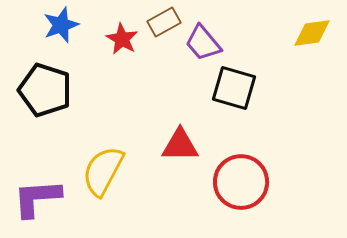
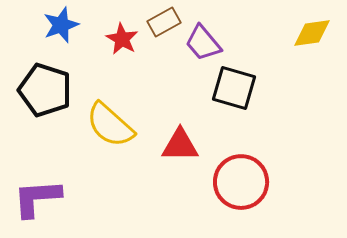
yellow semicircle: moved 7 px right, 46 px up; rotated 76 degrees counterclockwise
